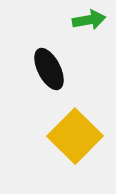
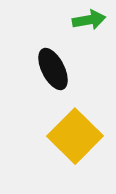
black ellipse: moved 4 px right
